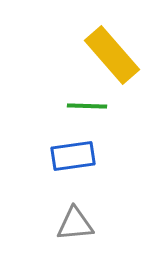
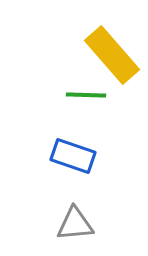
green line: moved 1 px left, 11 px up
blue rectangle: rotated 27 degrees clockwise
